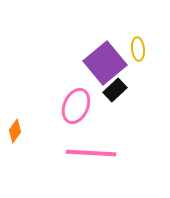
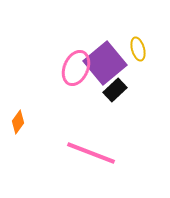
yellow ellipse: rotated 10 degrees counterclockwise
pink ellipse: moved 38 px up
orange diamond: moved 3 px right, 9 px up
pink line: rotated 18 degrees clockwise
